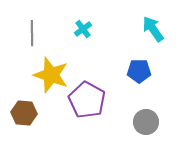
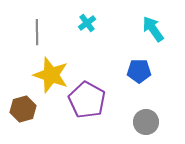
cyan cross: moved 4 px right, 6 px up
gray line: moved 5 px right, 1 px up
brown hexagon: moved 1 px left, 4 px up; rotated 20 degrees counterclockwise
